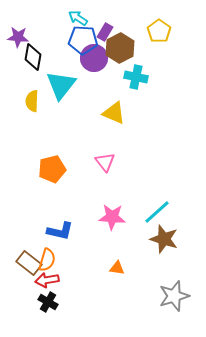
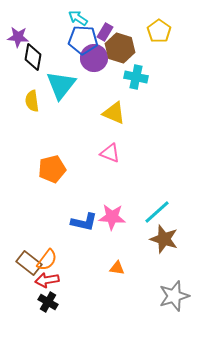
brown hexagon: rotated 16 degrees counterclockwise
yellow semicircle: rotated 10 degrees counterclockwise
pink triangle: moved 5 px right, 9 px up; rotated 30 degrees counterclockwise
blue L-shape: moved 24 px right, 9 px up
orange semicircle: rotated 20 degrees clockwise
